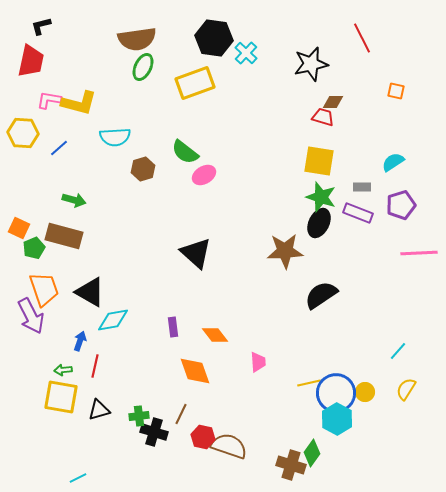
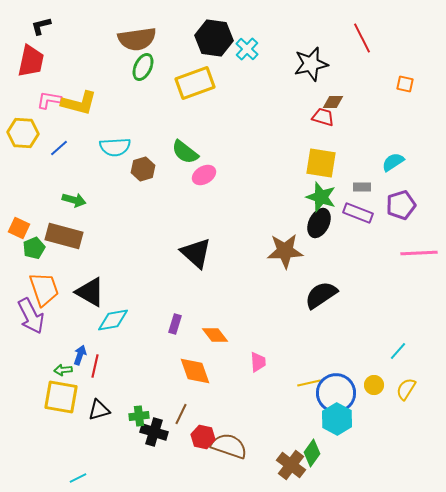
cyan cross at (246, 53): moved 1 px right, 4 px up
orange square at (396, 91): moved 9 px right, 7 px up
cyan semicircle at (115, 137): moved 10 px down
yellow square at (319, 161): moved 2 px right, 2 px down
purple rectangle at (173, 327): moved 2 px right, 3 px up; rotated 24 degrees clockwise
blue arrow at (80, 341): moved 14 px down
yellow circle at (365, 392): moved 9 px right, 7 px up
brown cross at (291, 465): rotated 20 degrees clockwise
